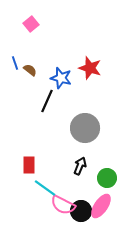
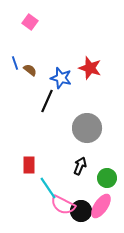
pink square: moved 1 px left, 2 px up; rotated 14 degrees counterclockwise
gray circle: moved 2 px right
cyan line: moved 3 px right; rotated 20 degrees clockwise
